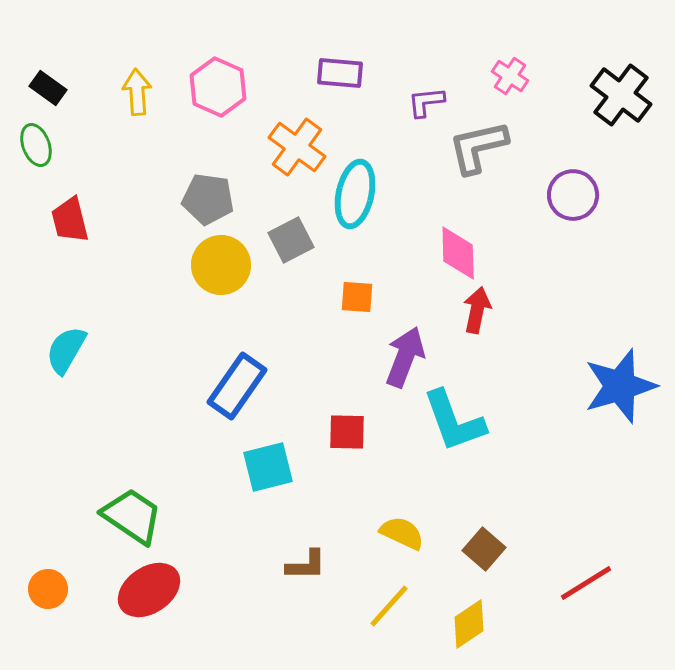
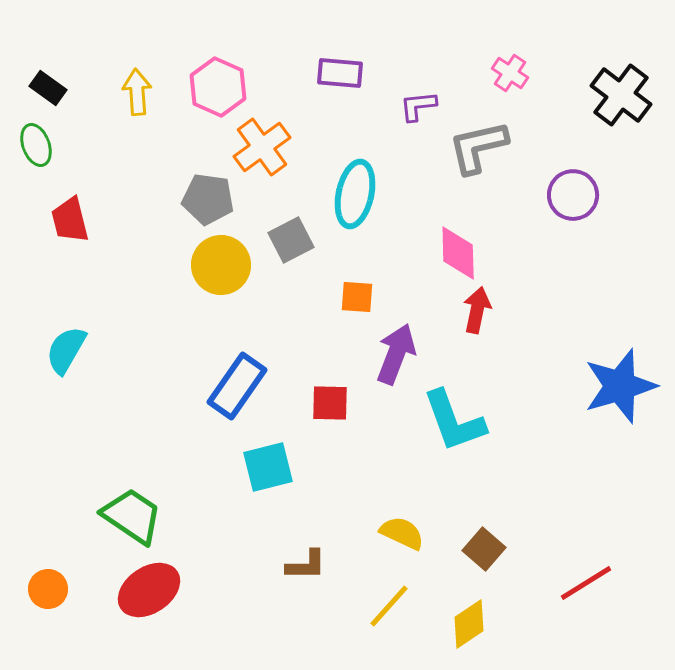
pink cross: moved 3 px up
purple L-shape: moved 8 px left, 4 px down
orange cross: moved 35 px left; rotated 18 degrees clockwise
purple arrow: moved 9 px left, 3 px up
red square: moved 17 px left, 29 px up
